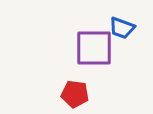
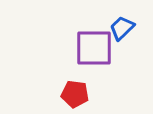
blue trapezoid: rotated 116 degrees clockwise
